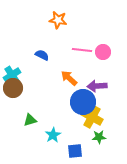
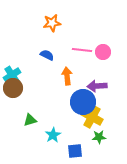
orange star: moved 6 px left, 3 px down; rotated 18 degrees counterclockwise
blue semicircle: moved 5 px right
orange arrow: moved 2 px left, 2 px up; rotated 42 degrees clockwise
